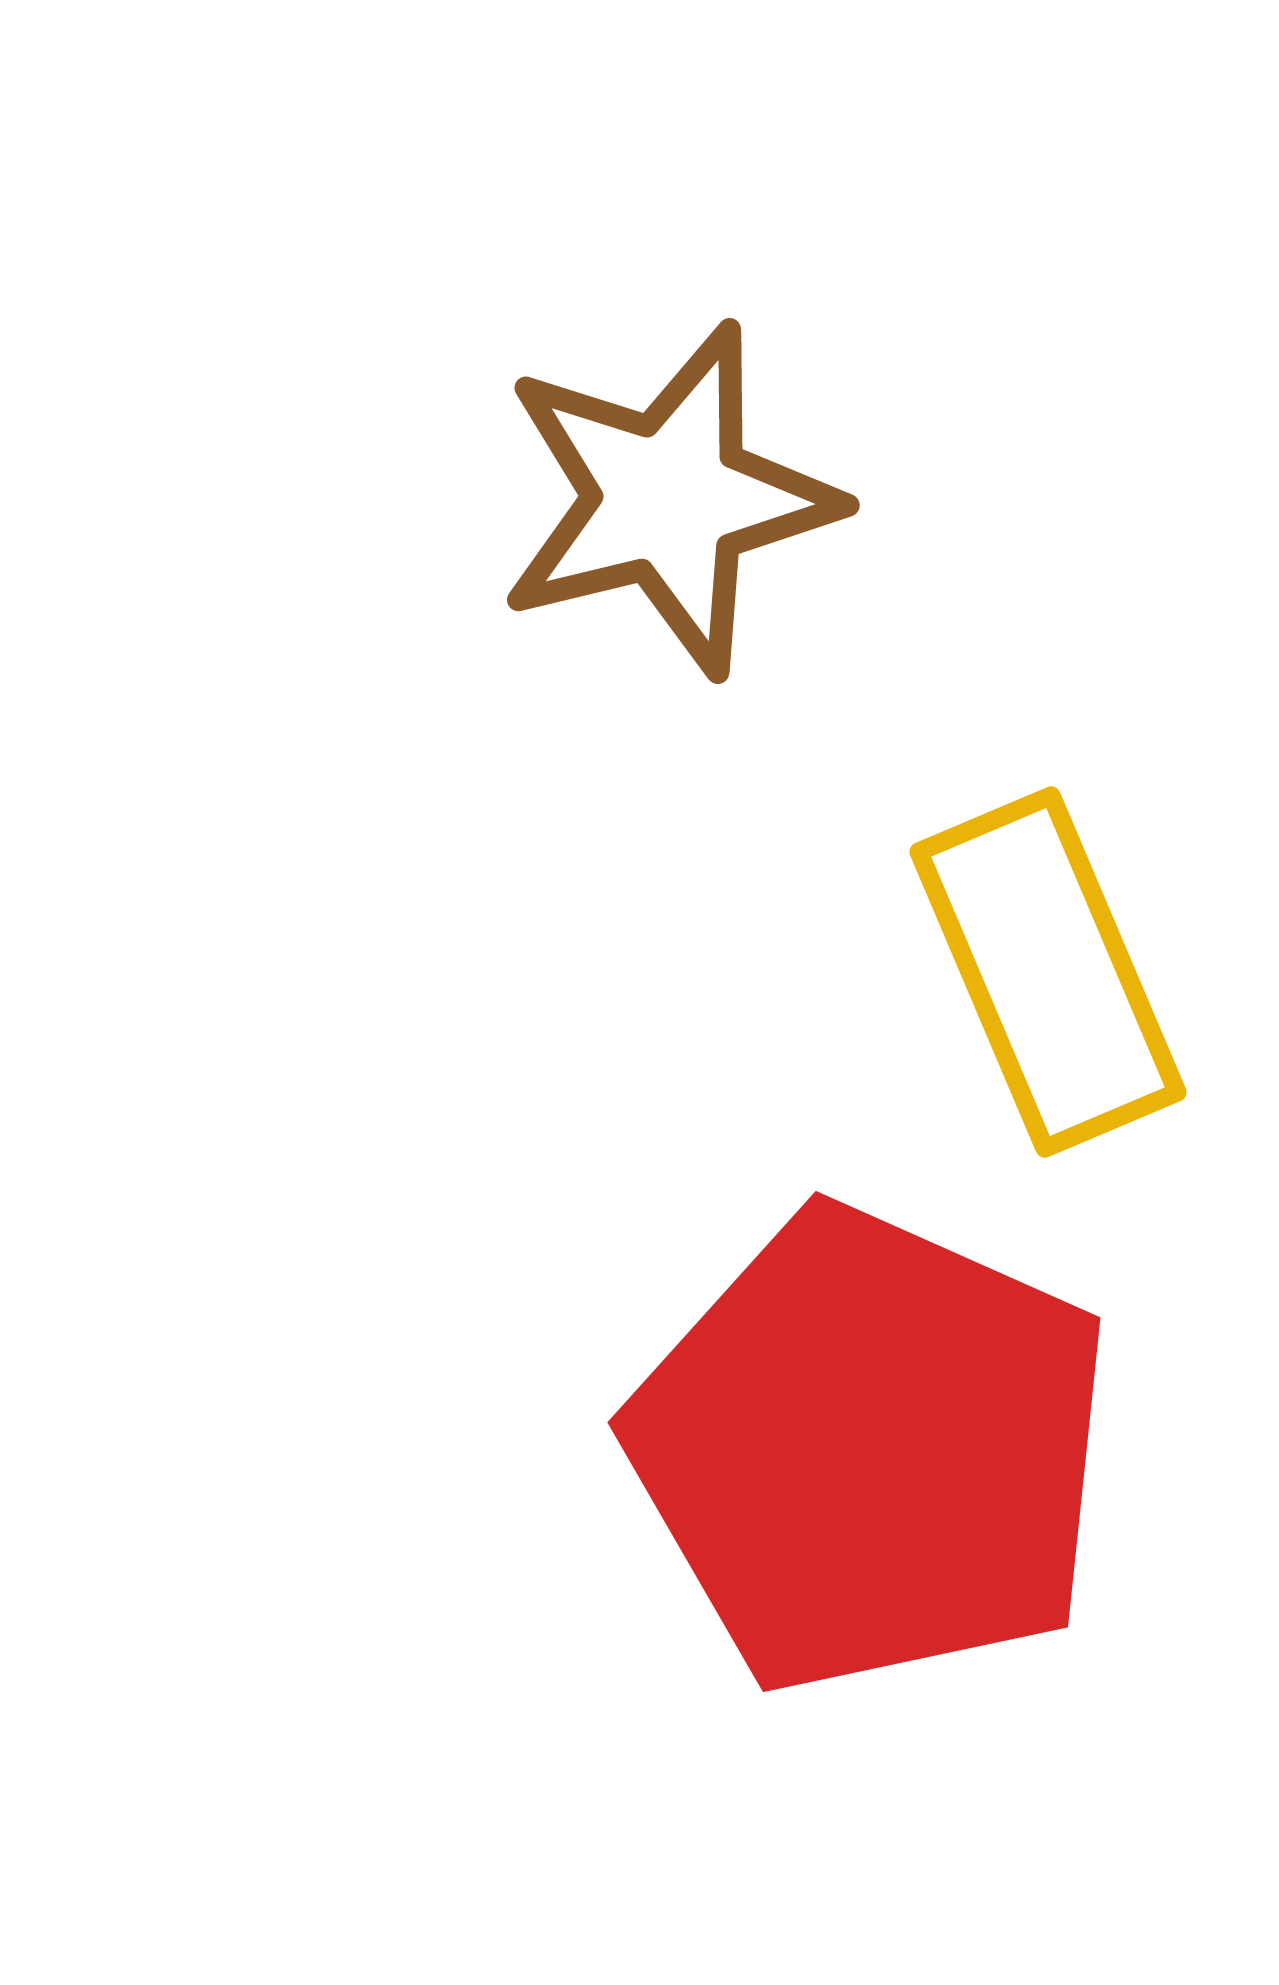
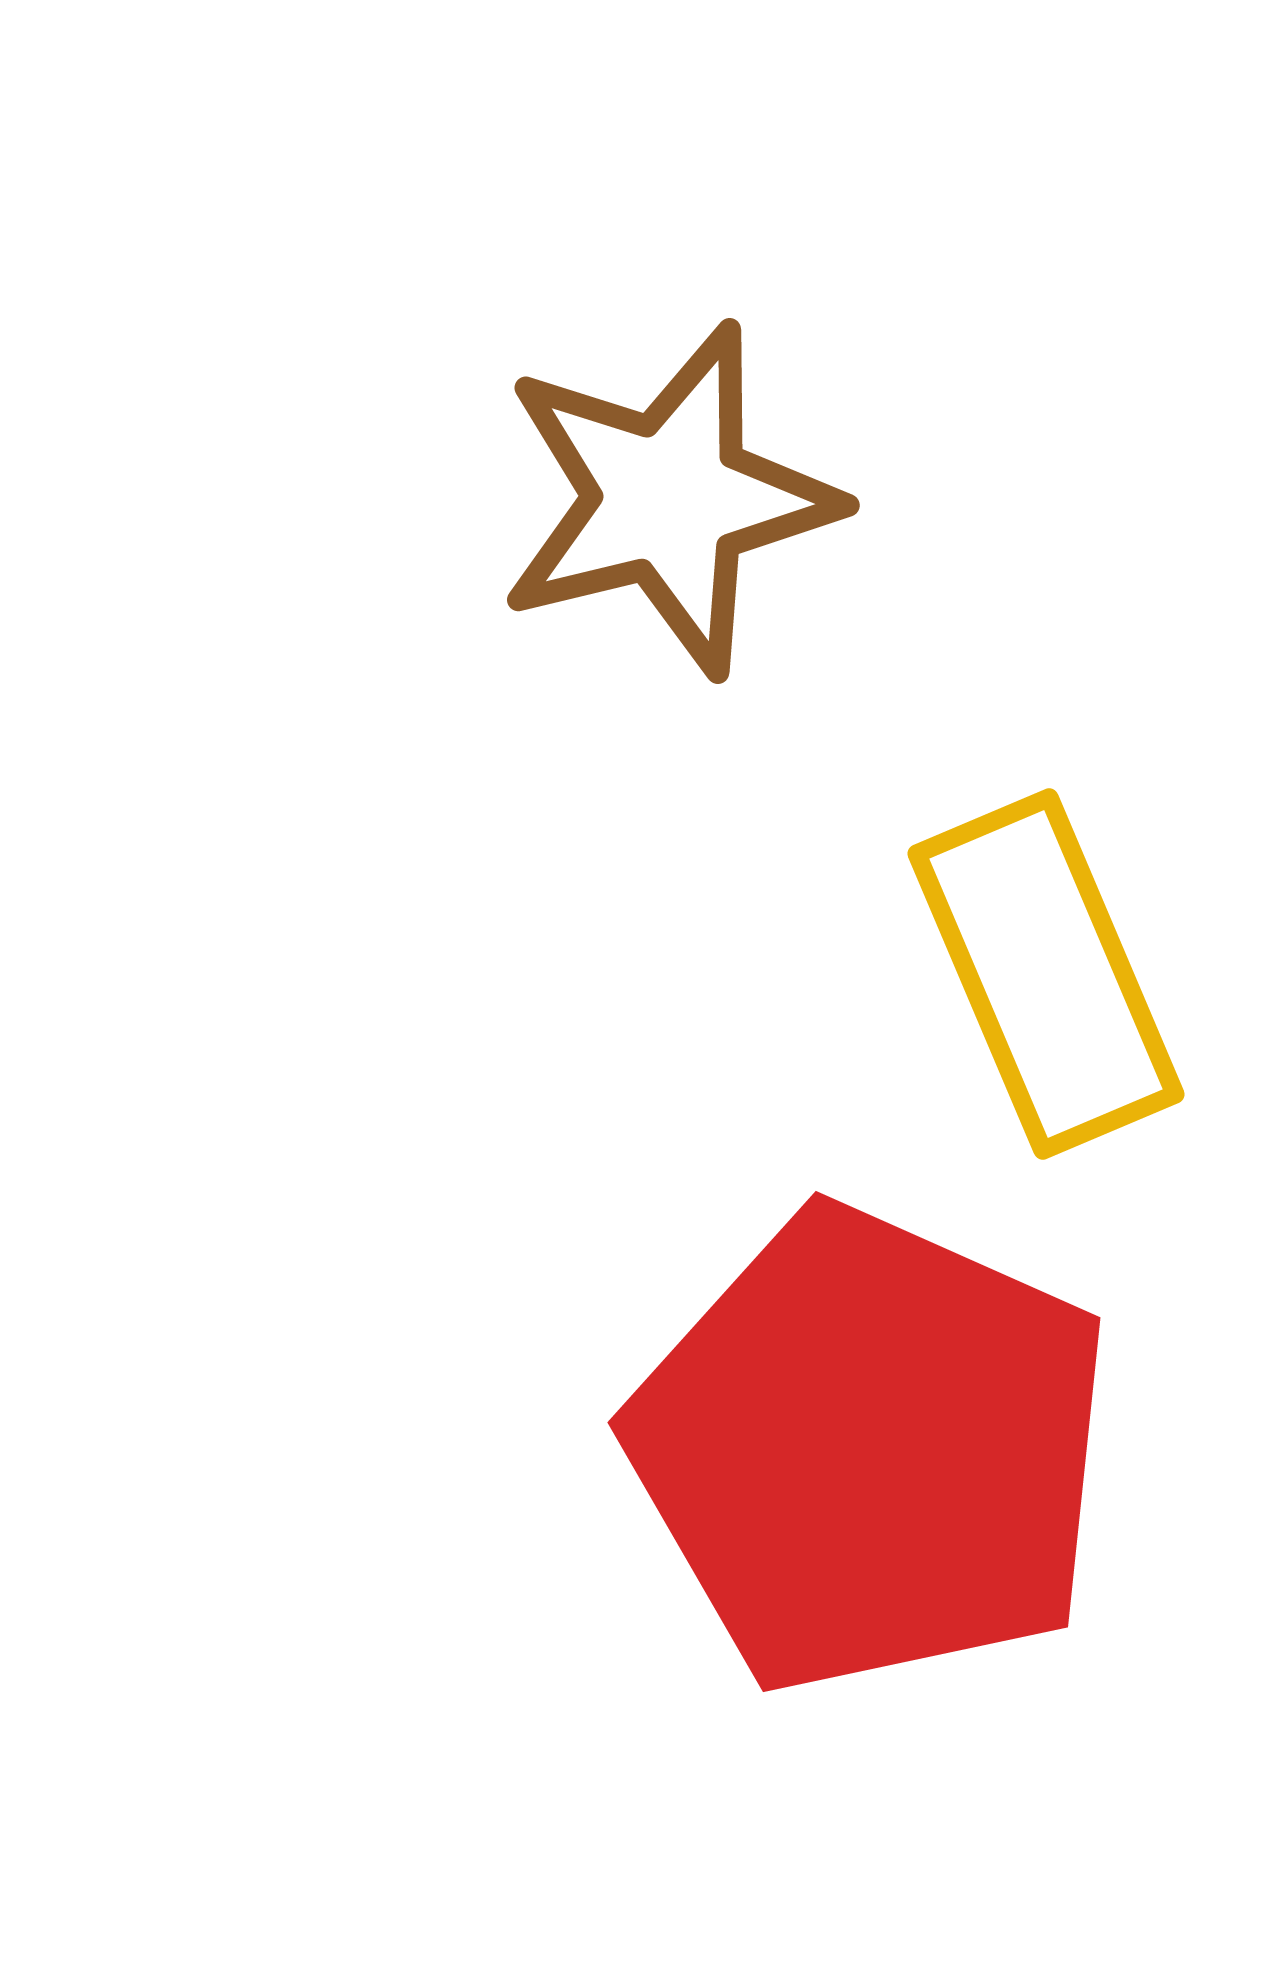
yellow rectangle: moved 2 px left, 2 px down
